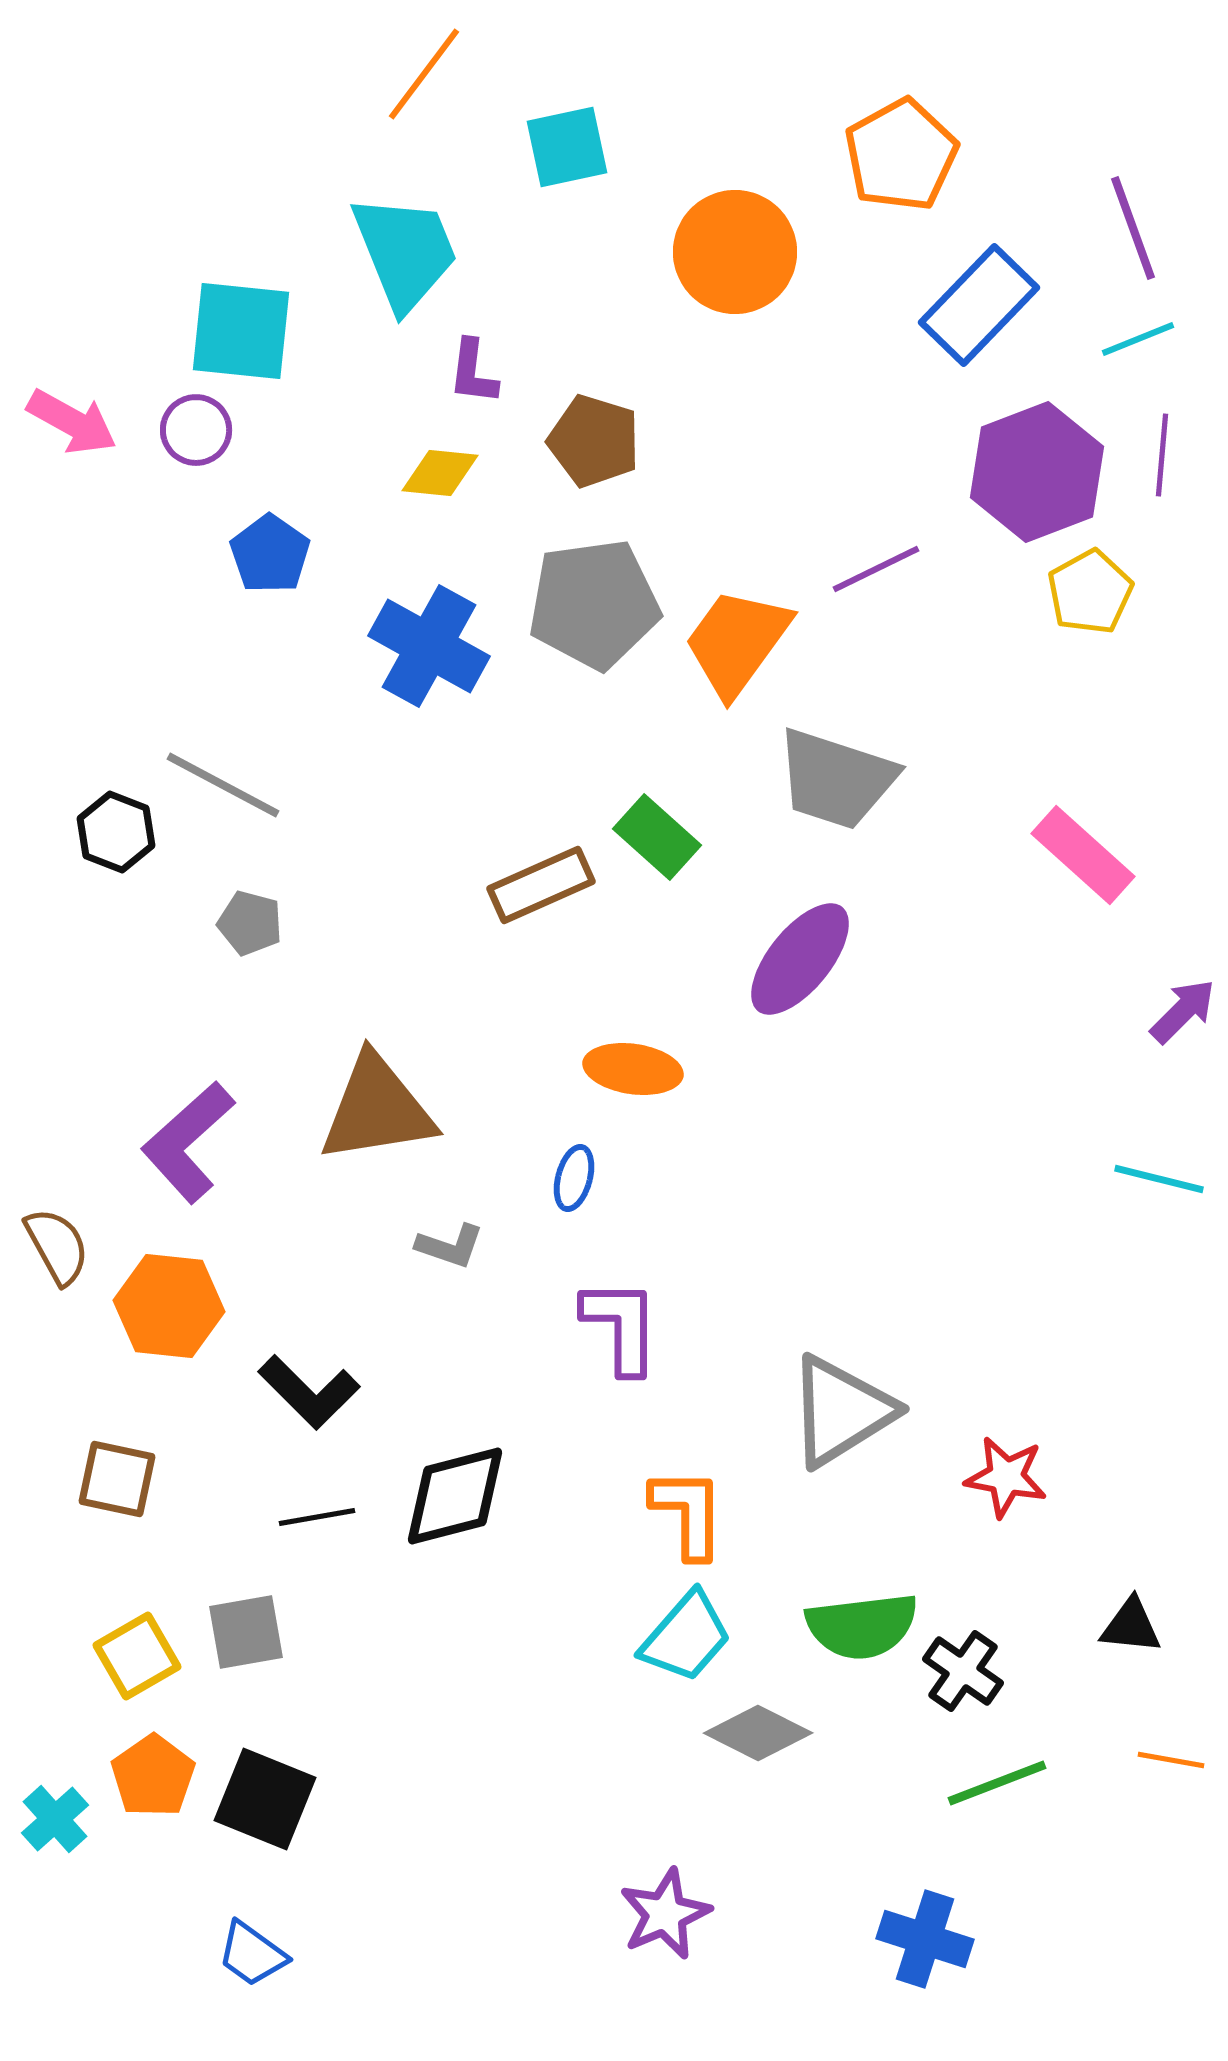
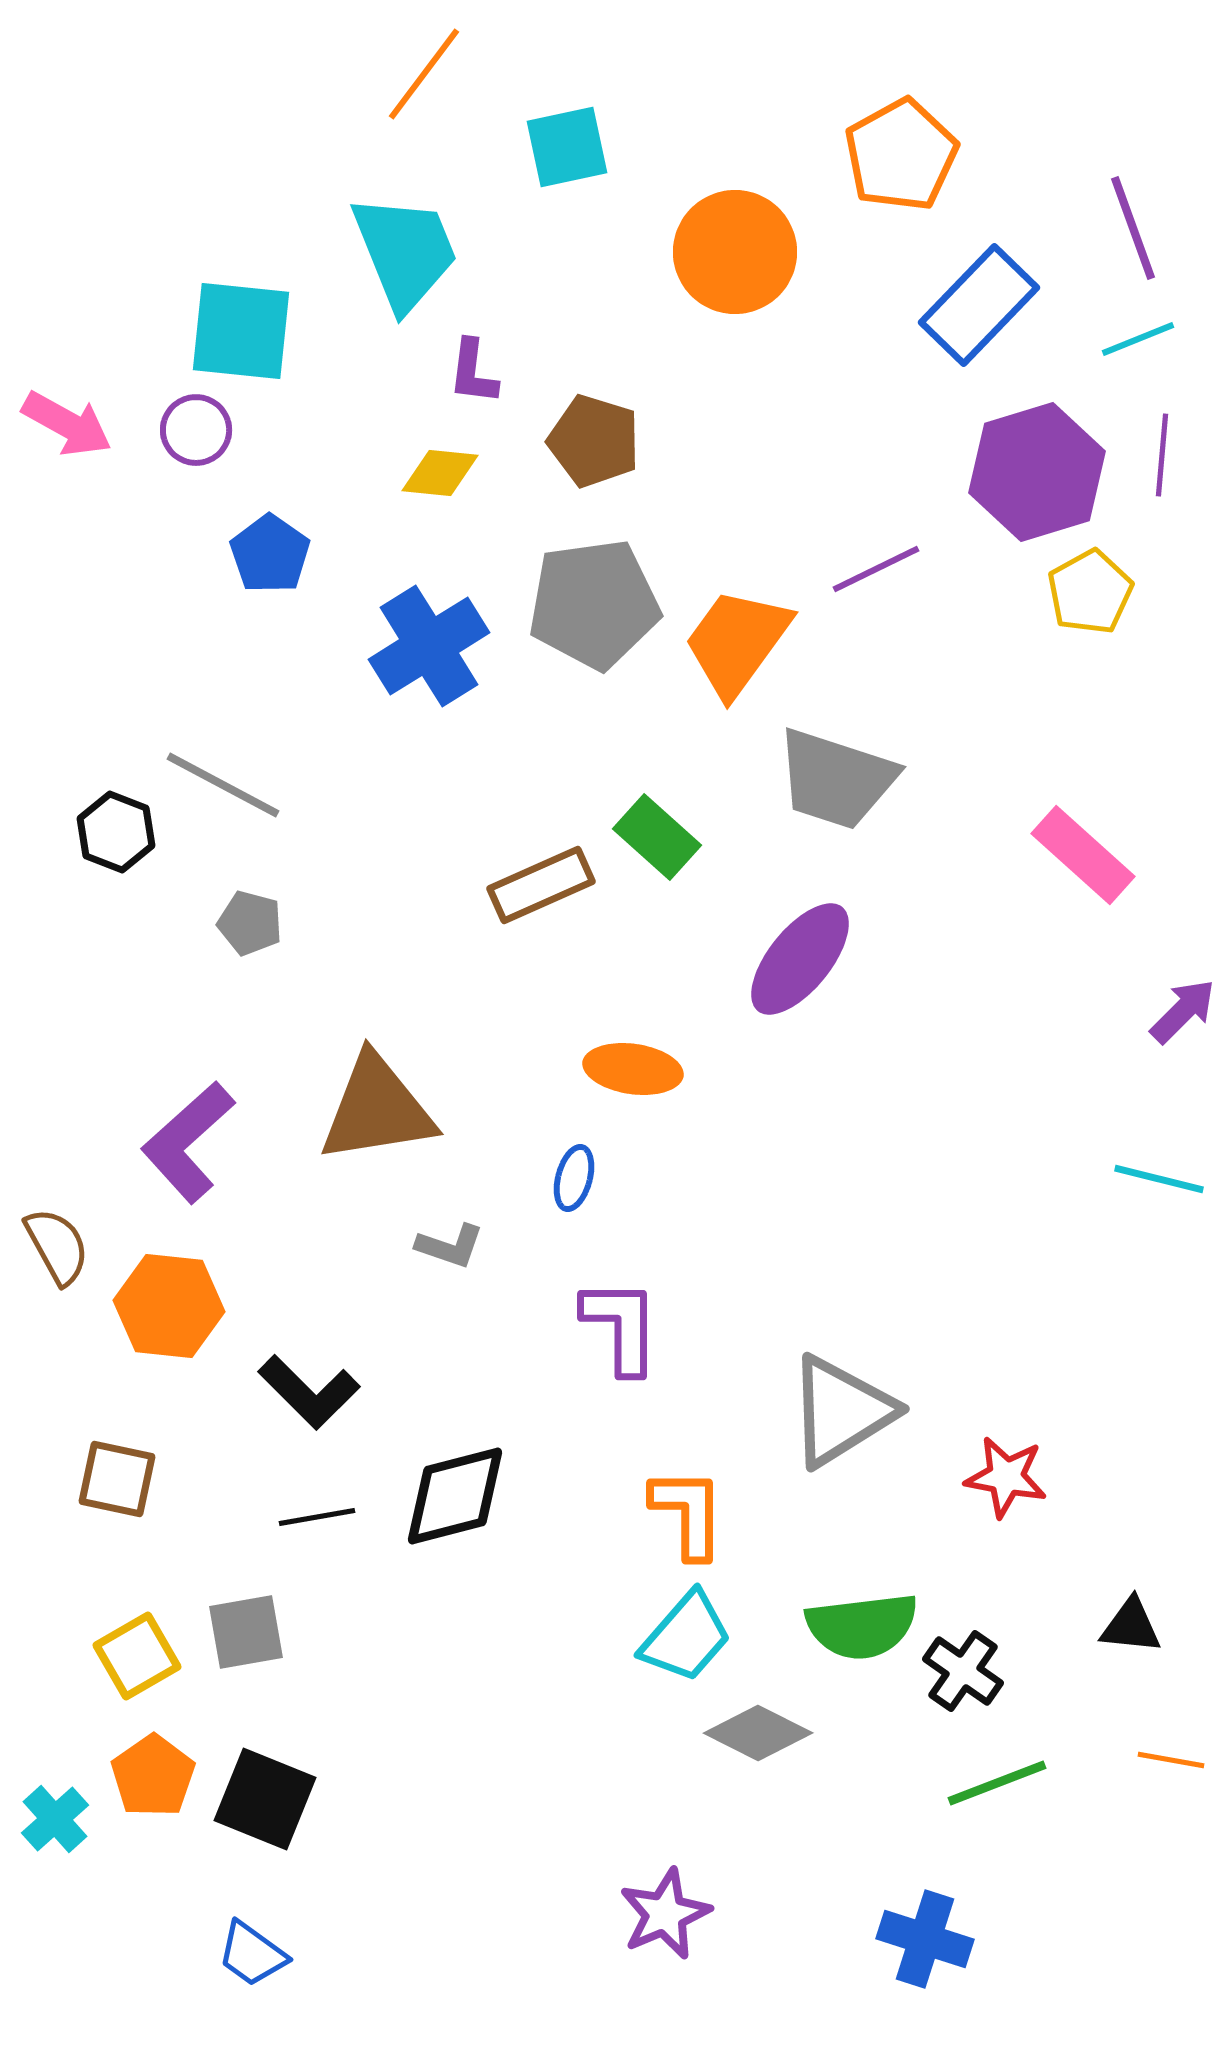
pink arrow at (72, 422): moved 5 px left, 2 px down
purple hexagon at (1037, 472): rotated 4 degrees clockwise
blue cross at (429, 646): rotated 29 degrees clockwise
